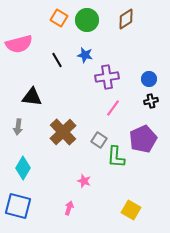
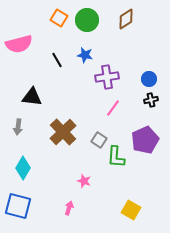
black cross: moved 1 px up
purple pentagon: moved 2 px right, 1 px down
